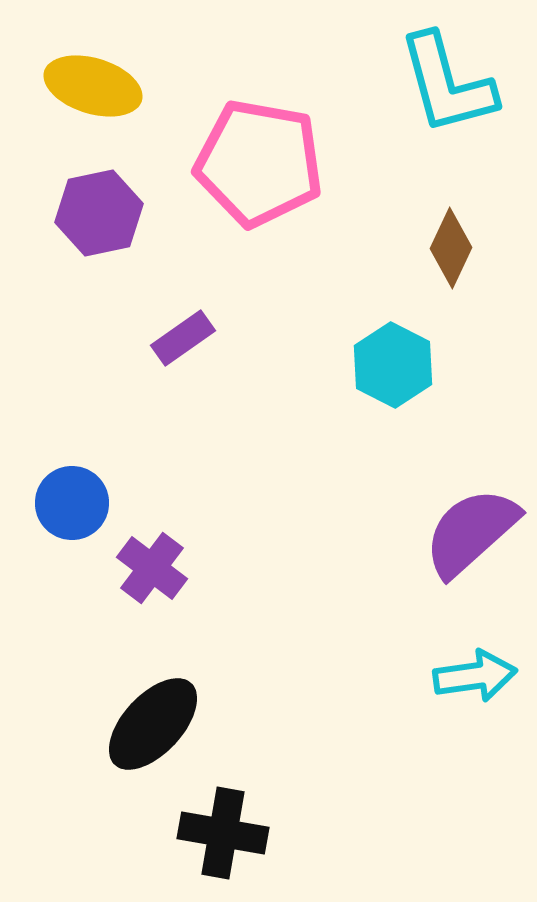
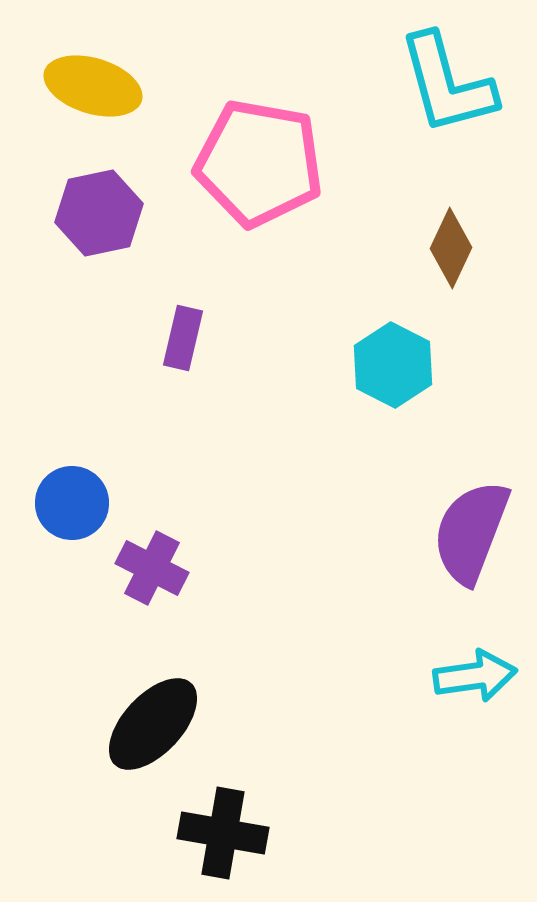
purple rectangle: rotated 42 degrees counterclockwise
purple semicircle: rotated 27 degrees counterclockwise
purple cross: rotated 10 degrees counterclockwise
